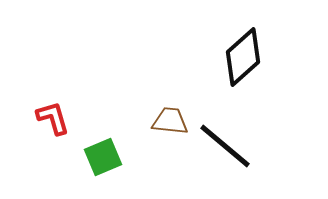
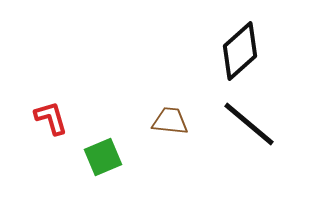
black diamond: moved 3 px left, 6 px up
red L-shape: moved 2 px left
black line: moved 24 px right, 22 px up
